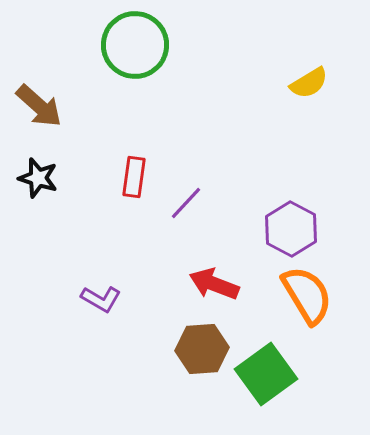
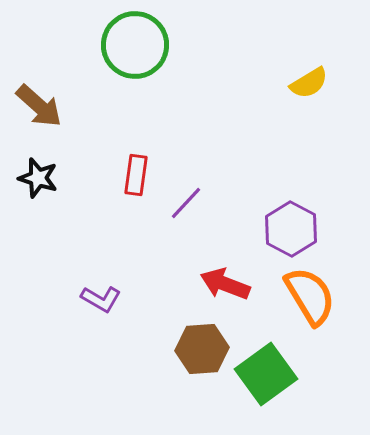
red rectangle: moved 2 px right, 2 px up
red arrow: moved 11 px right
orange semicircle: moved 3 px right, 1 px down
